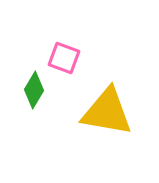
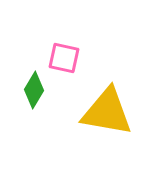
pink square: rotated 8 degrees counterclockwise
